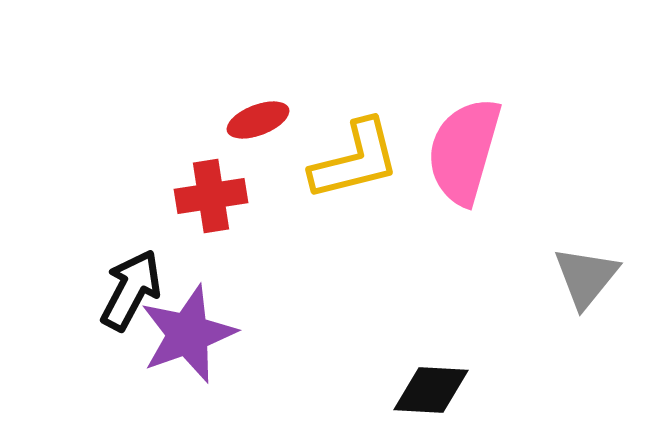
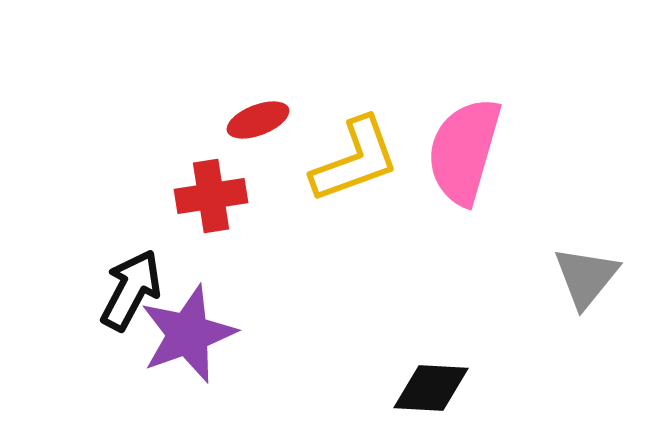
yellow L-shape: rotated 6 degrees counterclockwise
black diamond: moved 2 px up
